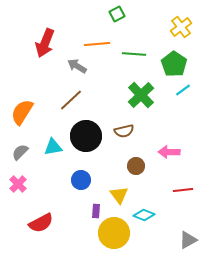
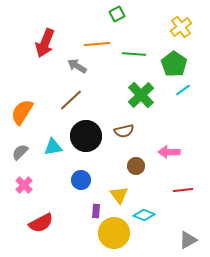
pink cross: moved 6 px right, 1 px down
